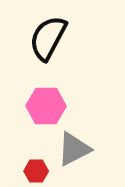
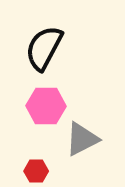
black semicircle: moved 4 px left, 10 px down
gray triangle: moved 8 px right, 10 px up
